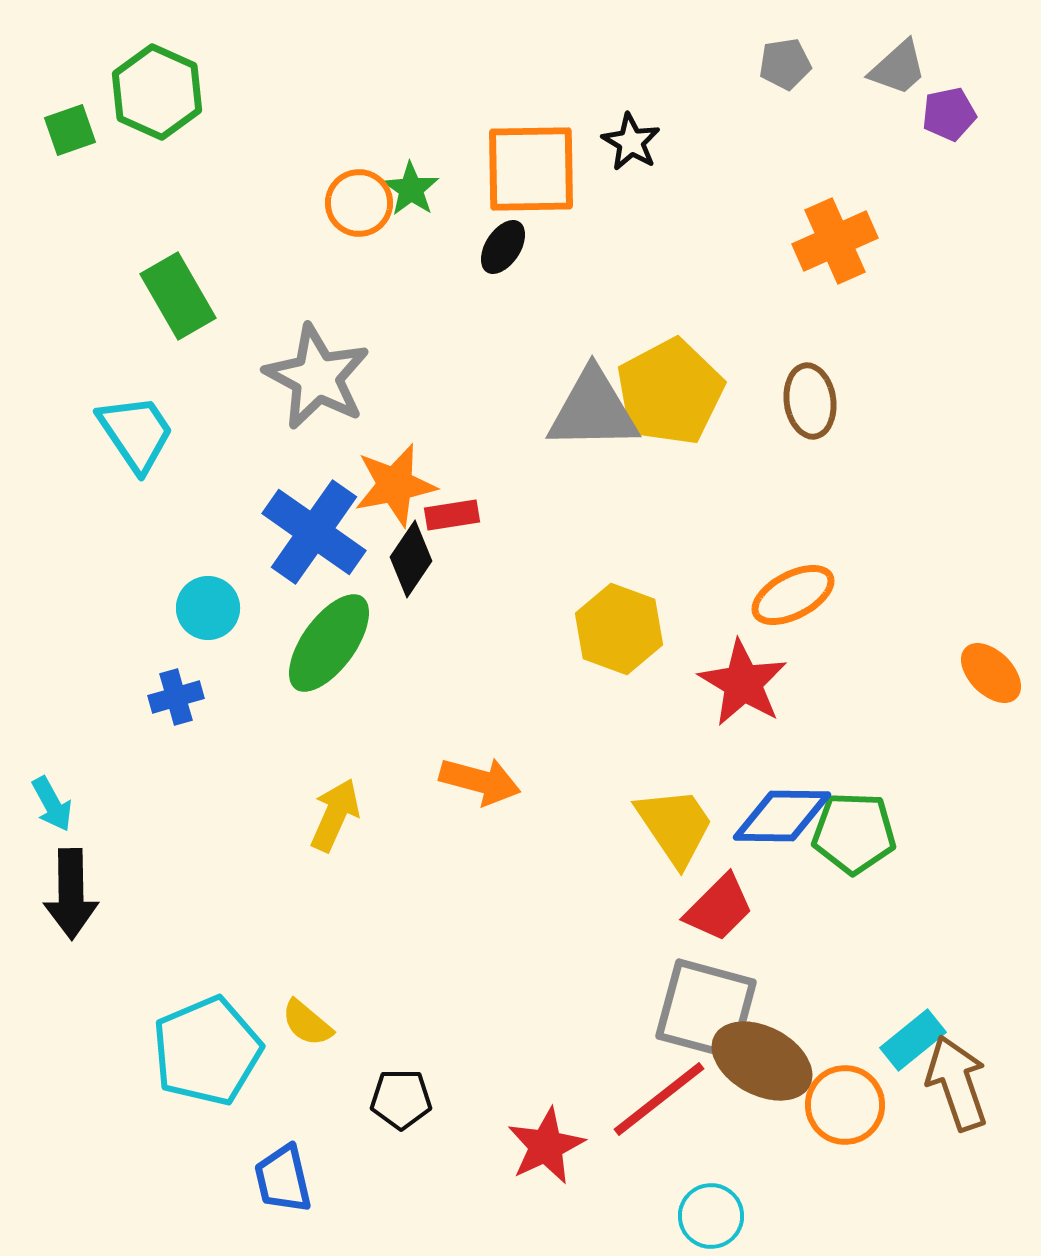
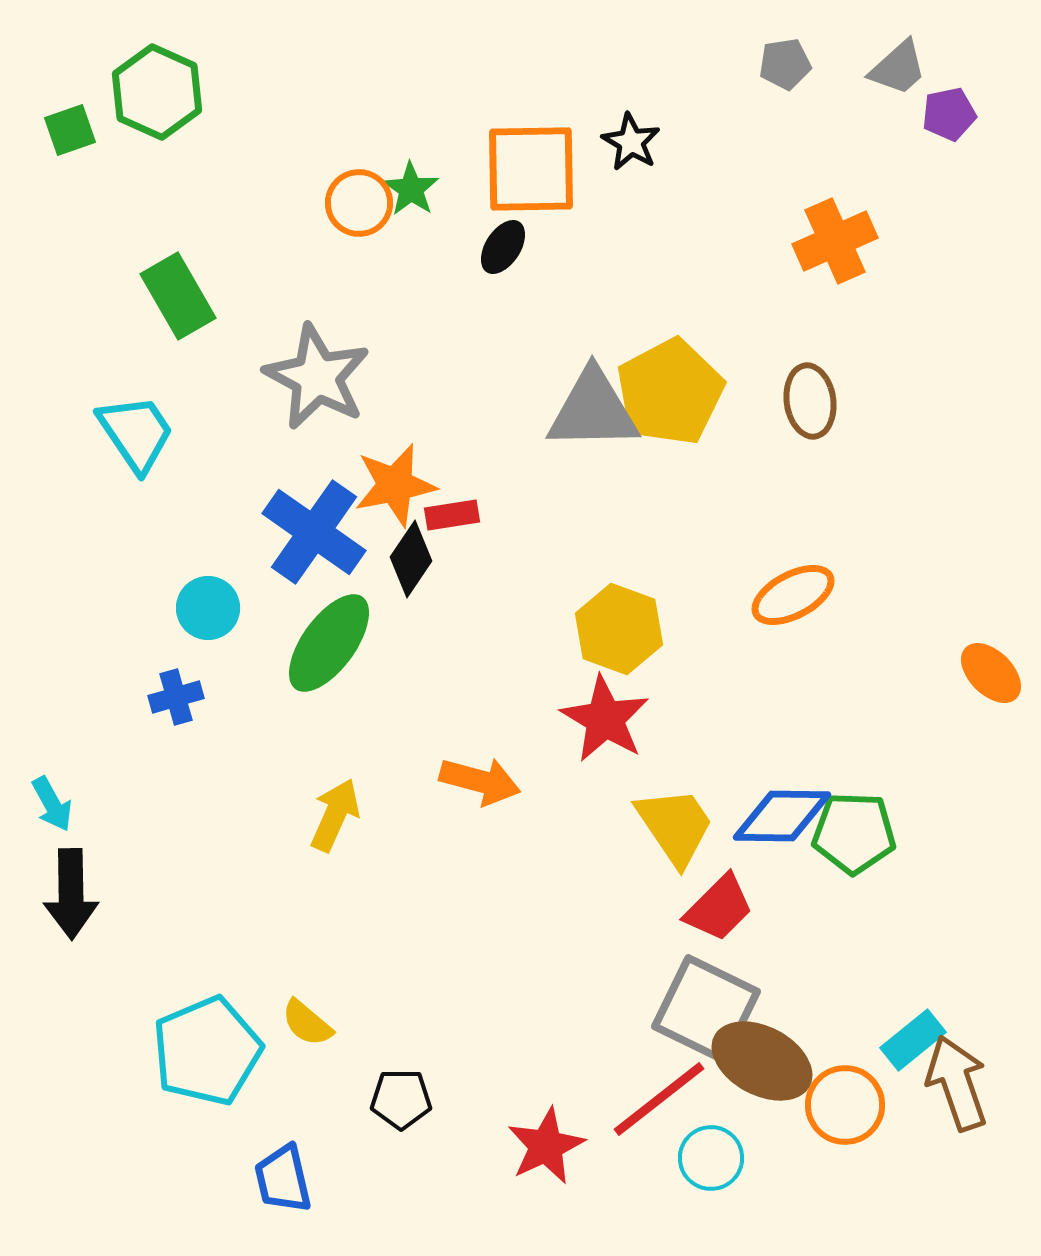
red star at (743, 683): moved 138 px left, 36 px down
gray square at (706, 1009): rotated 11 degrees clockwise
cyan circle at (711, 1216): moved 58 px up
